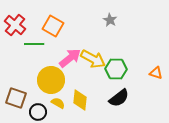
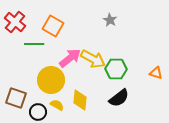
red cross: moved 3 px up
yellow semicircle: moved 1 px left, 2 px down
